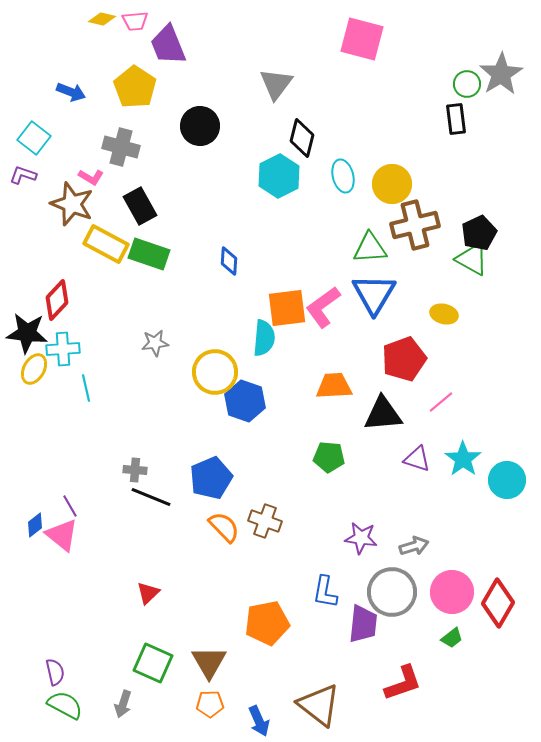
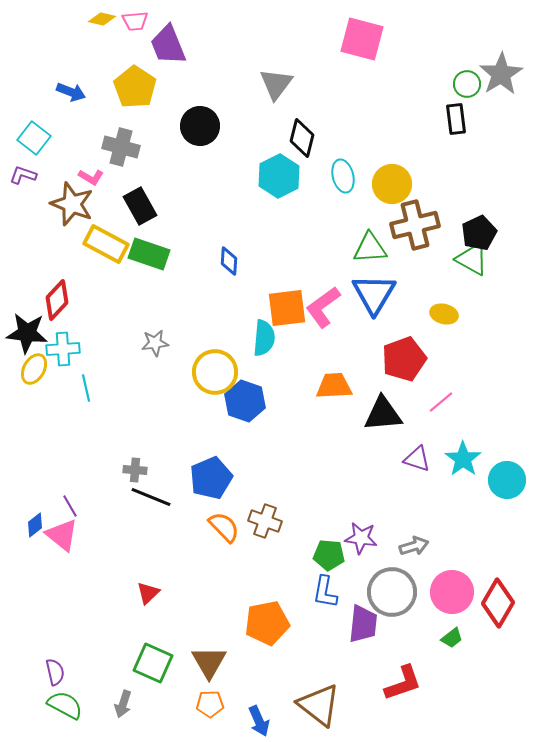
green pentagon at (329, 457): moved 98 px down
